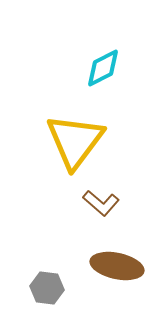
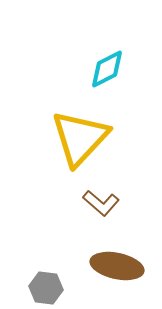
cyan diamond: moved 4 px right, 1 px down
yellow triangle: moved 5 px right, 3 px up; rotated 6 degrees clockwise
gray hexagon: moved 1 px left
